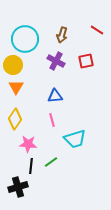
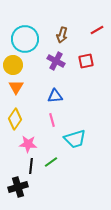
red line: rotated 64 degrees counterclockwise
